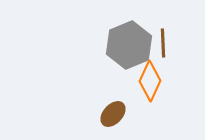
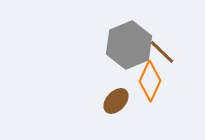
brown line: moved 1 px left, 9 px down; rotated 44 degrees counterclockwise
brown ellipse: moved 3 px right, 13 px up
